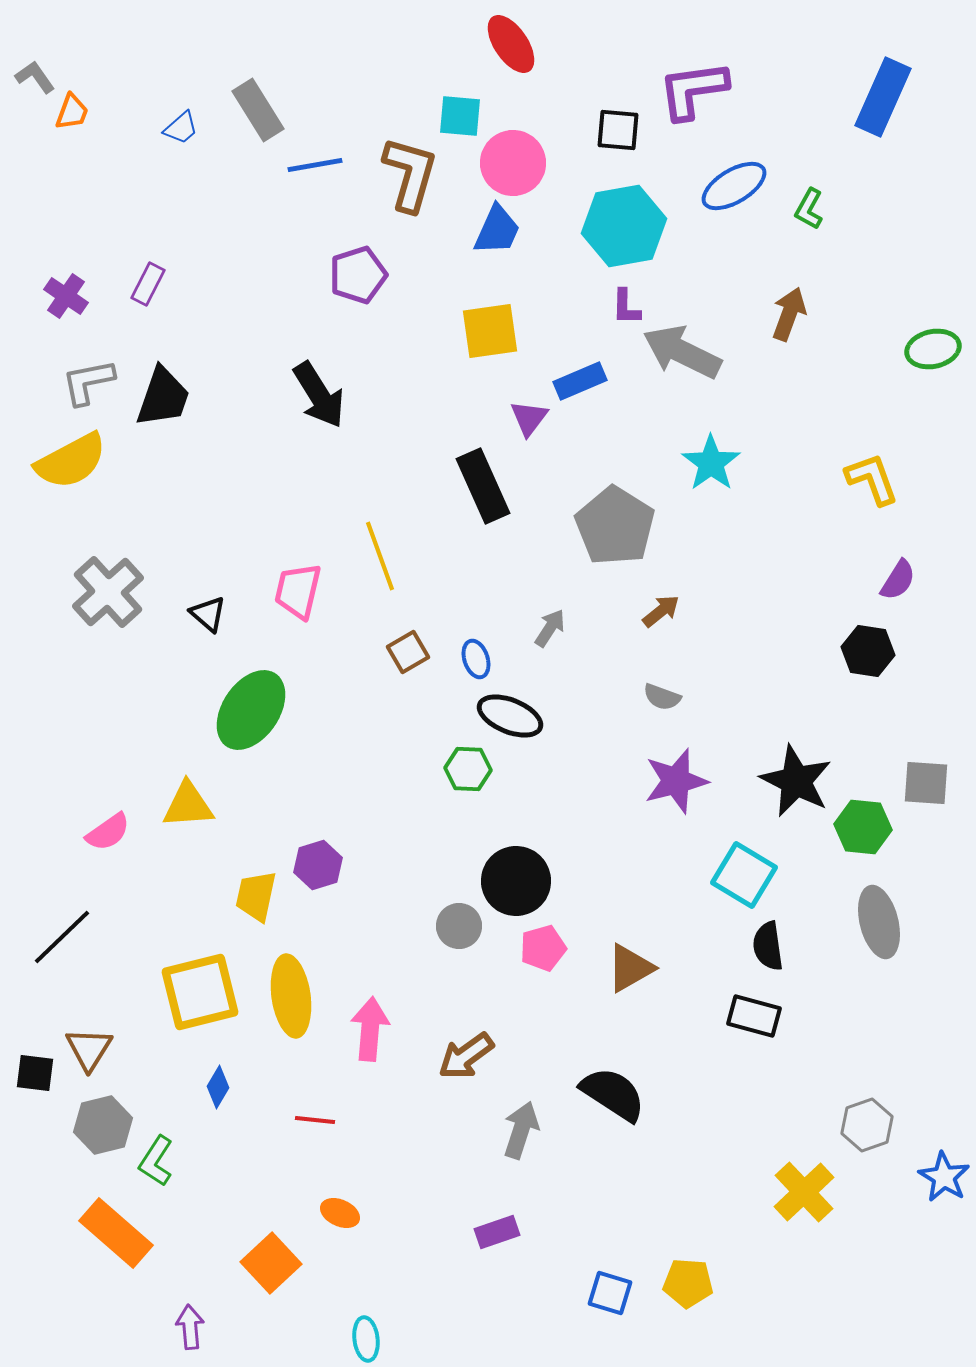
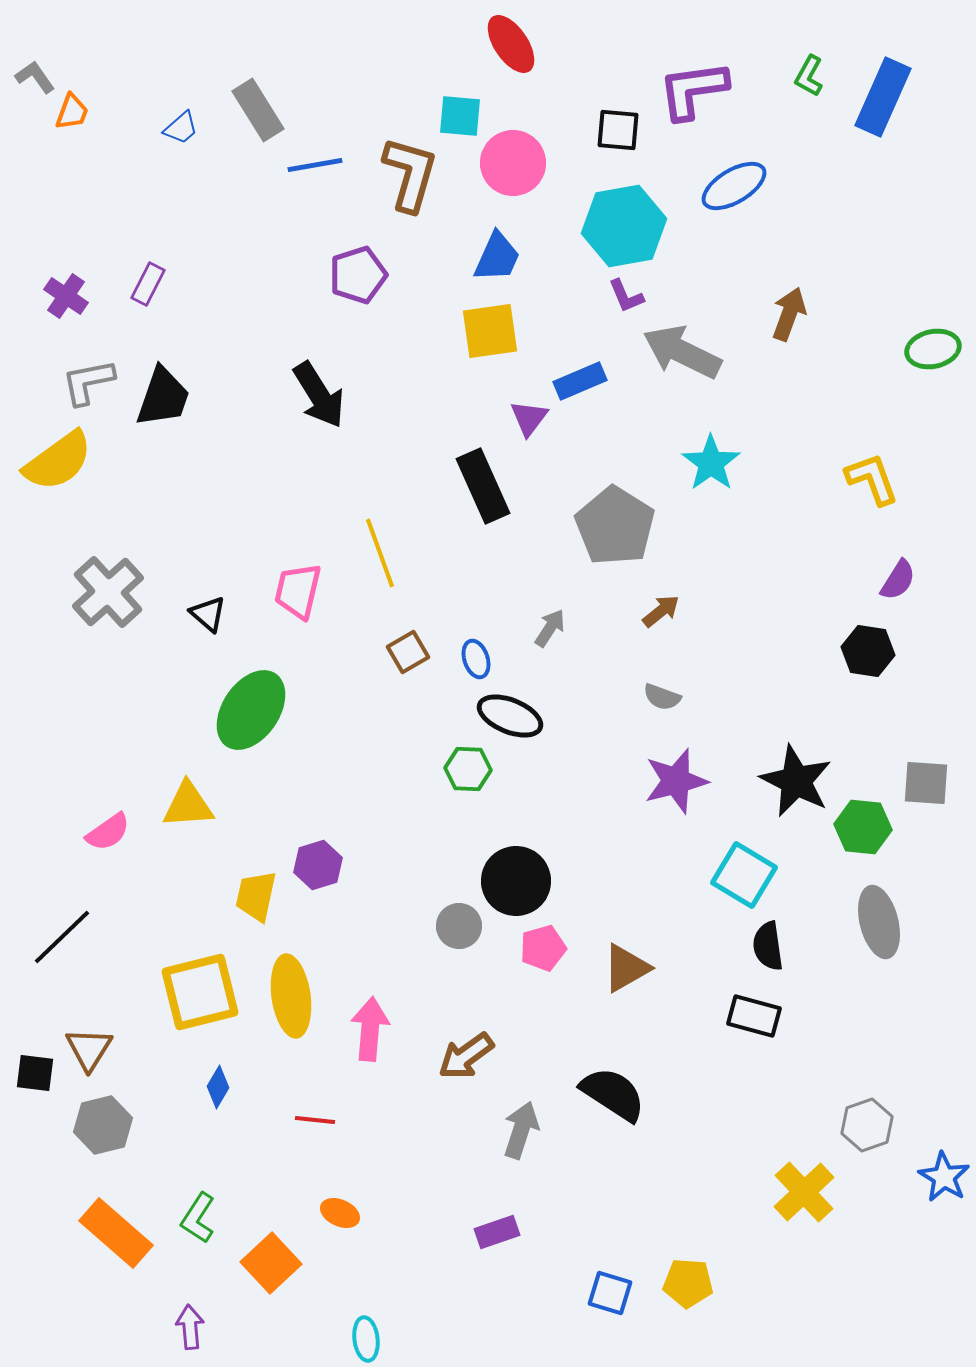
green L-shape at (809, 209): moved 133 px up
blue trapezoid at (497, 230): moved 27 px down
purple L-shape at (626, 307): moved 11 px up; rotated 24 degrees counterclockwise
yellow semicircle at (71, 461): moved 13 px left; rotated 8 degrees counterclockwise
yellow line at (380, 556): moved 3 px up
brown triangle at (630, 968): moved 4 px left
green L-shape at (156, 1161): moved 42 px right, 57 px down
